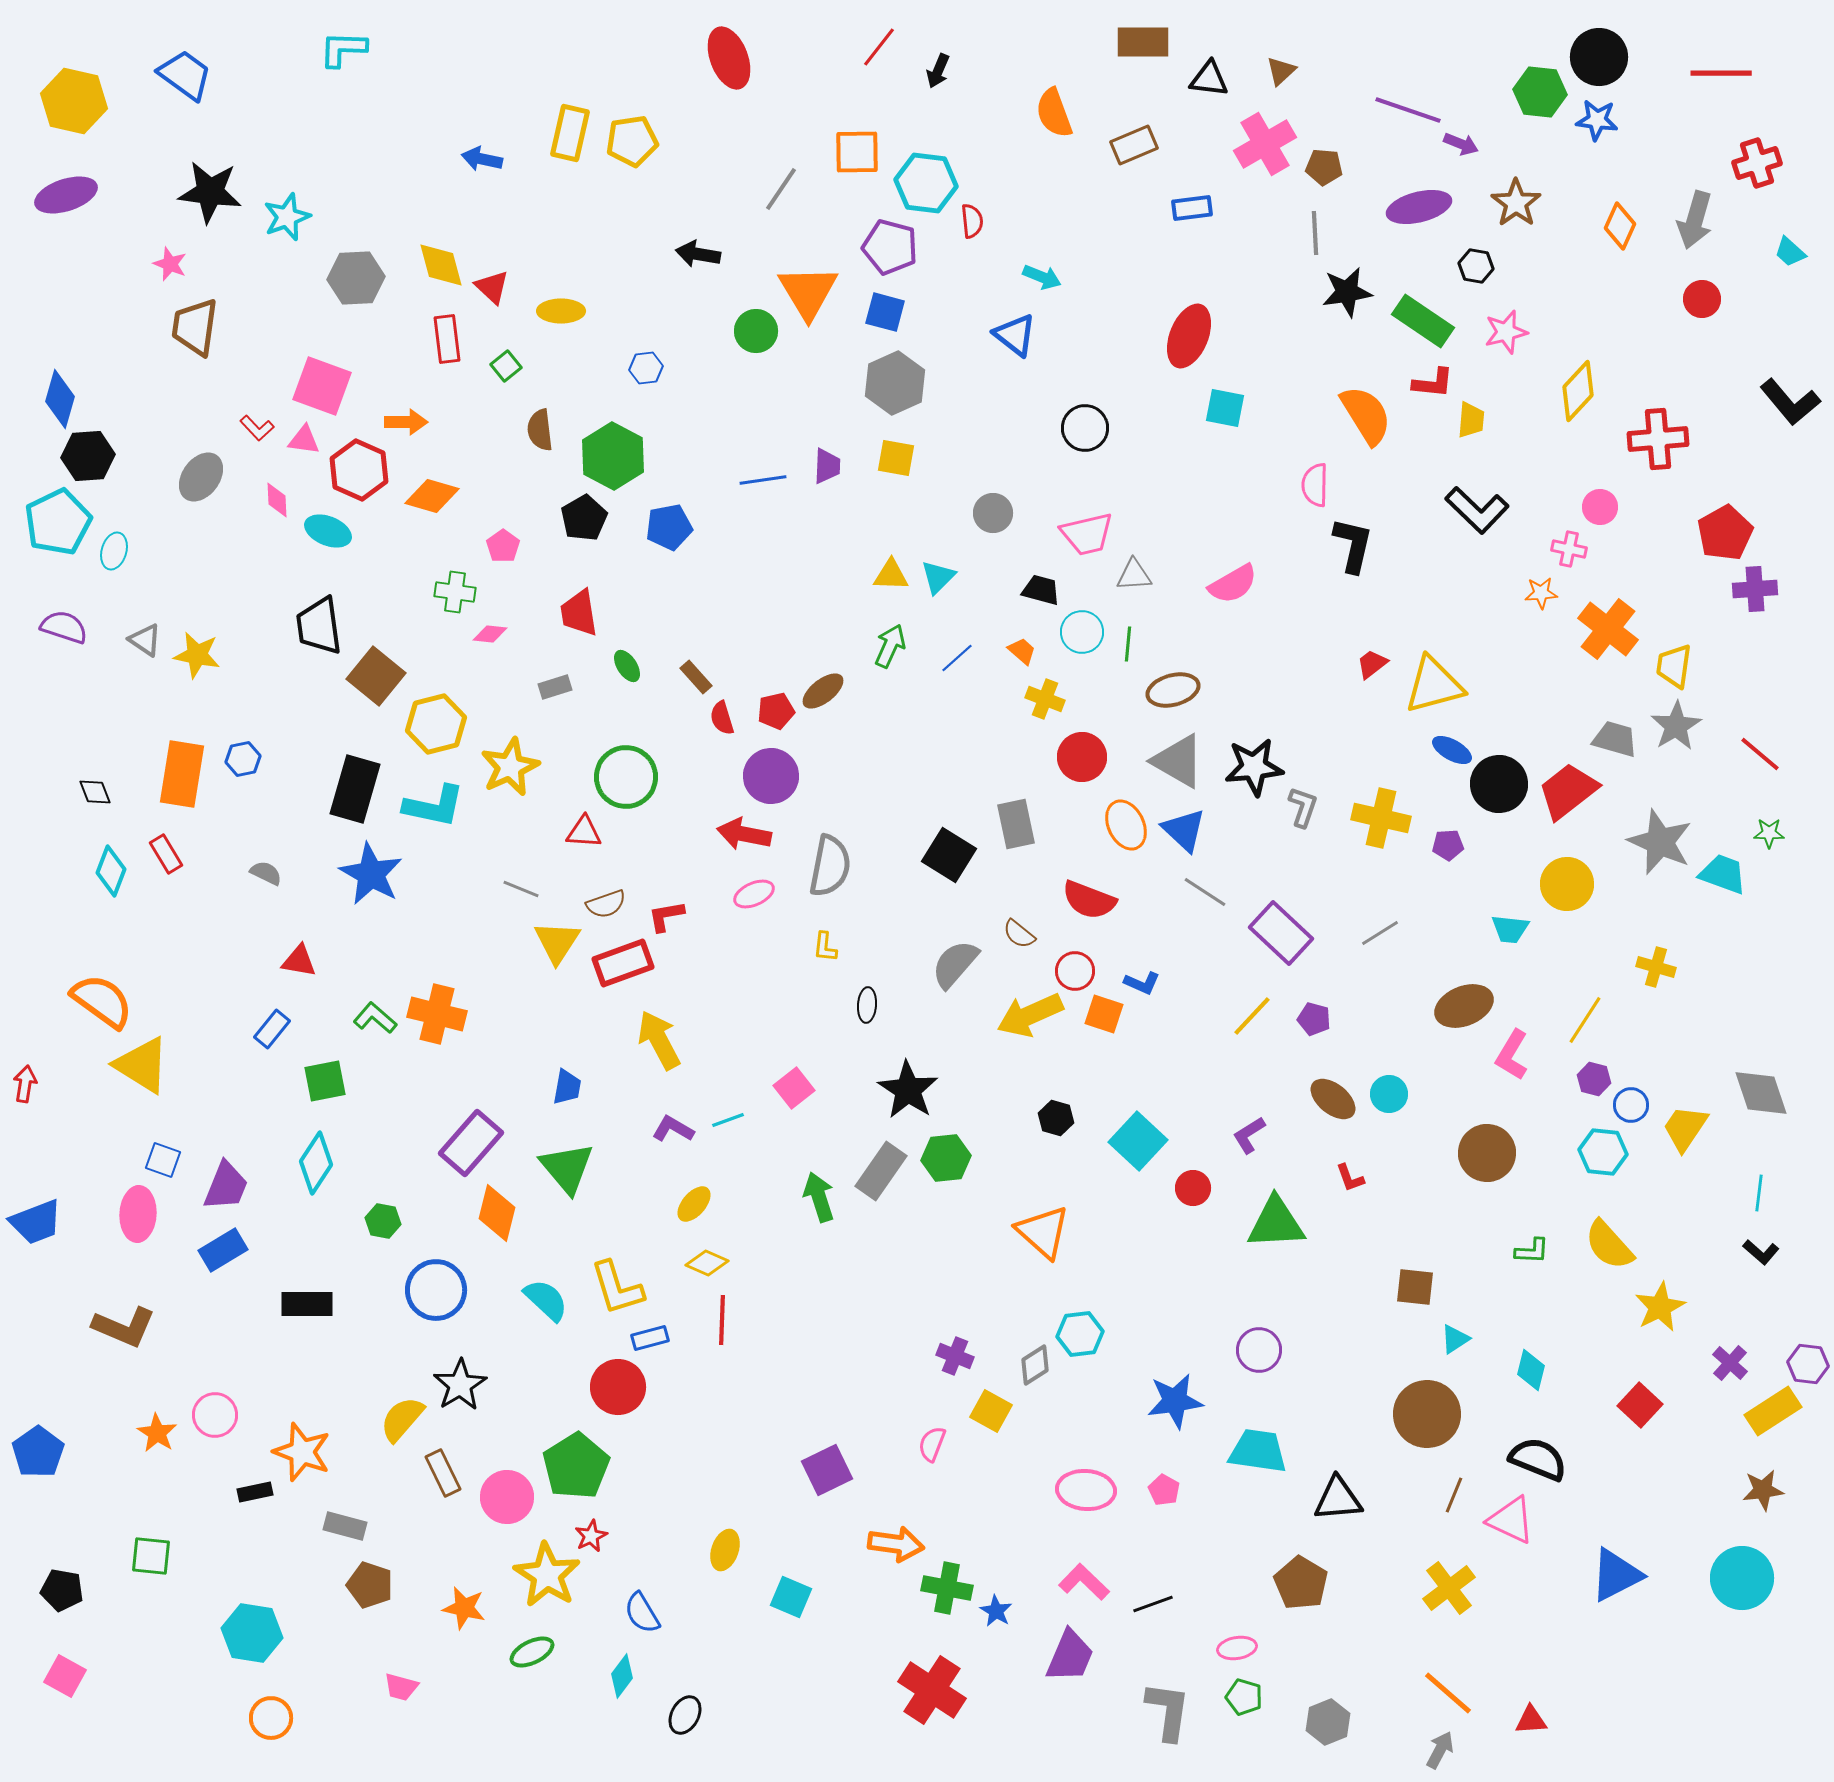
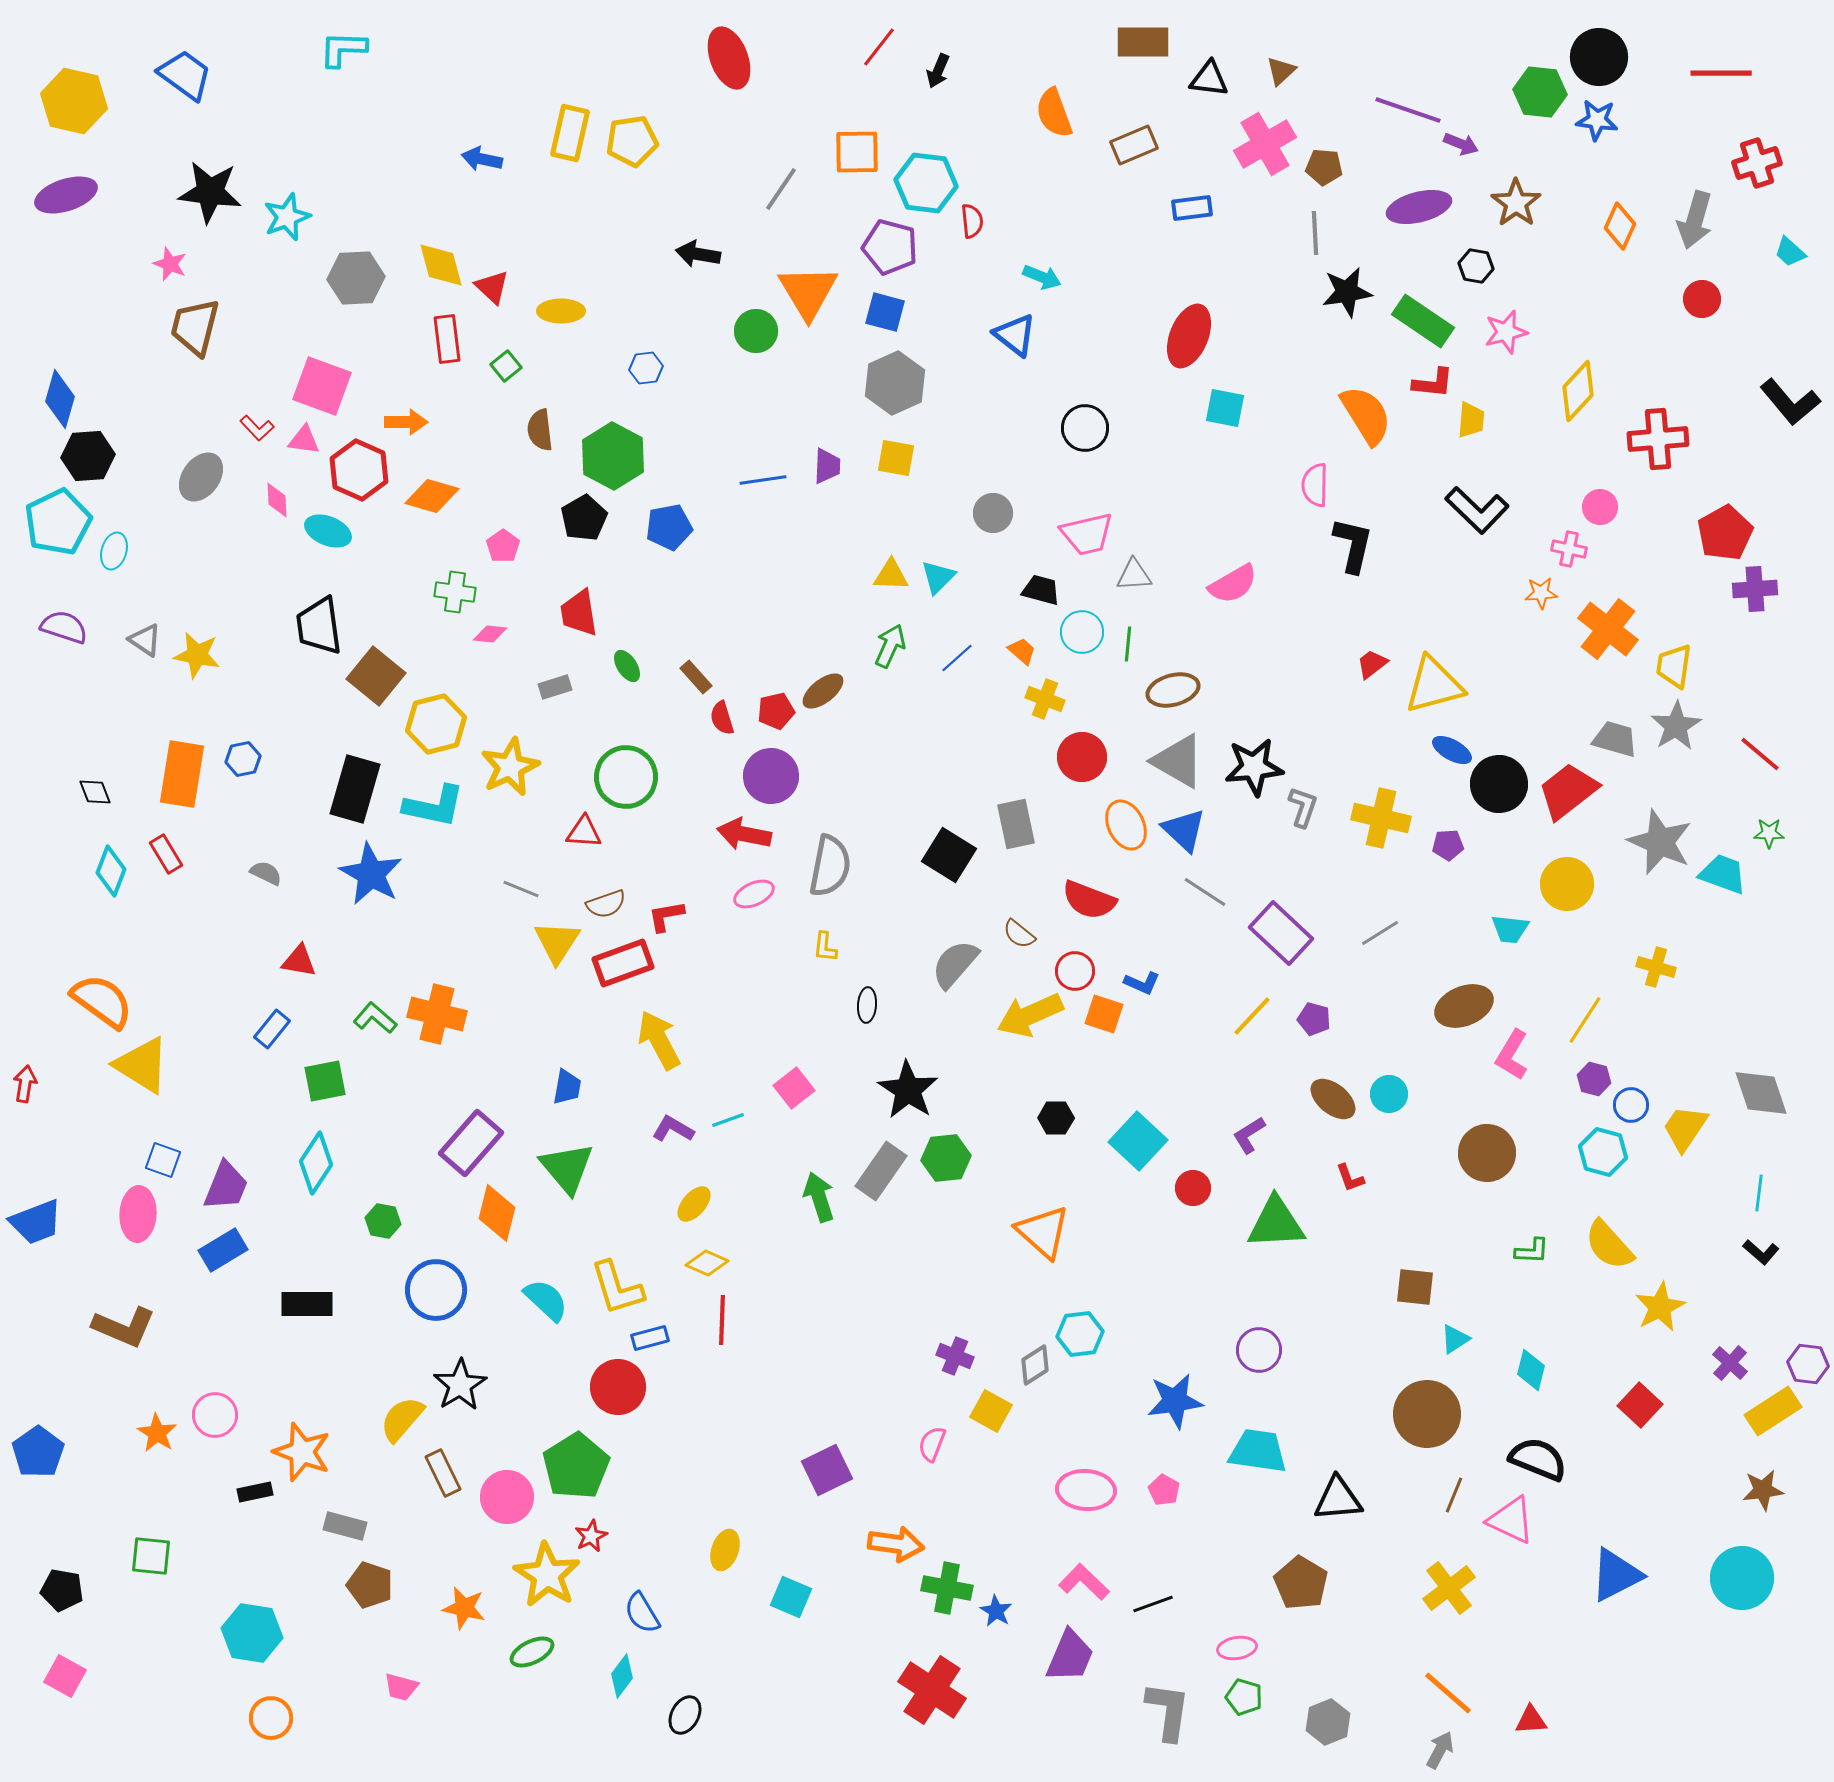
brown trapezoid at (195, 327): rotated 6 degrees clockwise
black hexagon at (1056, 1118): rotated 16 degrees counterclockwise
cyan hexagon at (1603, 1152): rotated 9 degrees clockwise
